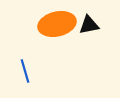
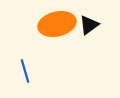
black triangle: rotated 25 degrees counterclockwise
